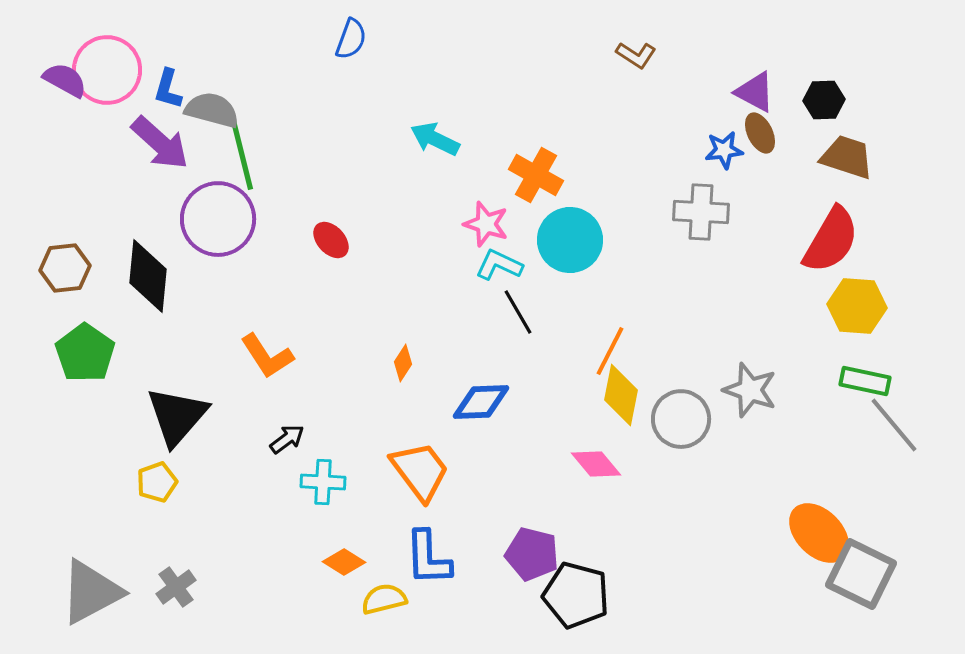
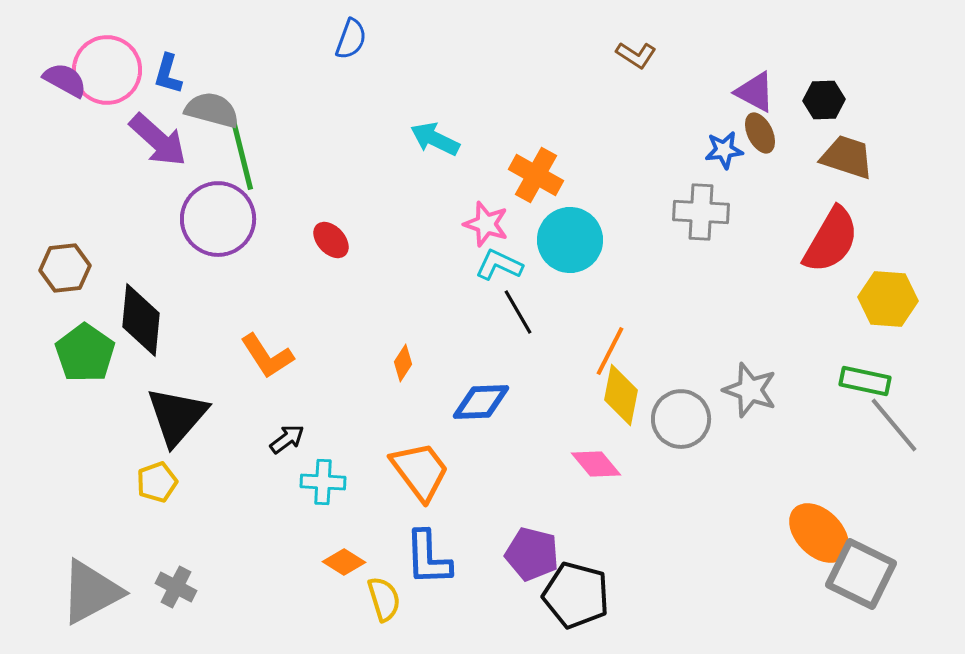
blue L-shape at (168, 89): moved 15 px up
purple arrow at (160, 143): moved 2 px left, 3 px up
black diamond at (148, 276): moved 7 px left, 44 px down
yellow hexagon at (857, 306): moved 31 px right, 7 px up
gray cross at (176, 587): rotated 27 degrees counterclockwise
yellow semicircle at (384, 599): rotated 87 degrees clockwise
